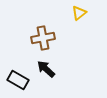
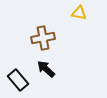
yellow triangle: rotated 49 degrees clockwise
black rectangle: rotated 20 degrees clockwise
